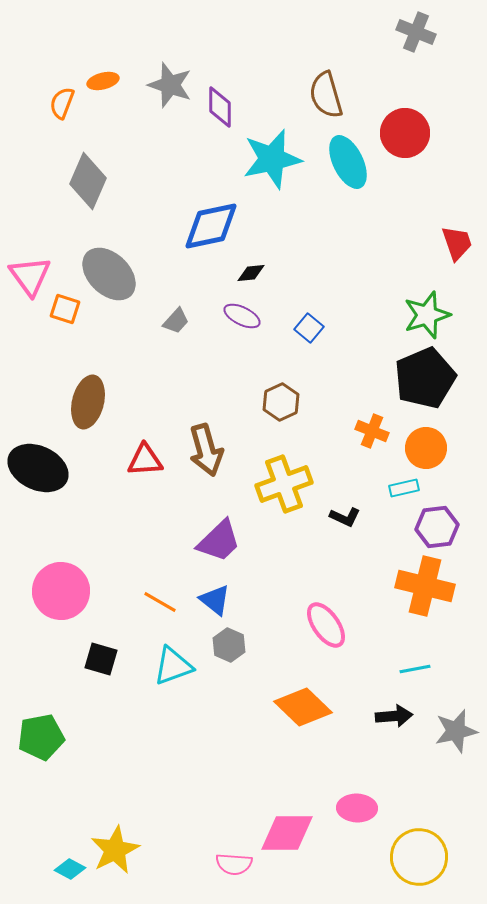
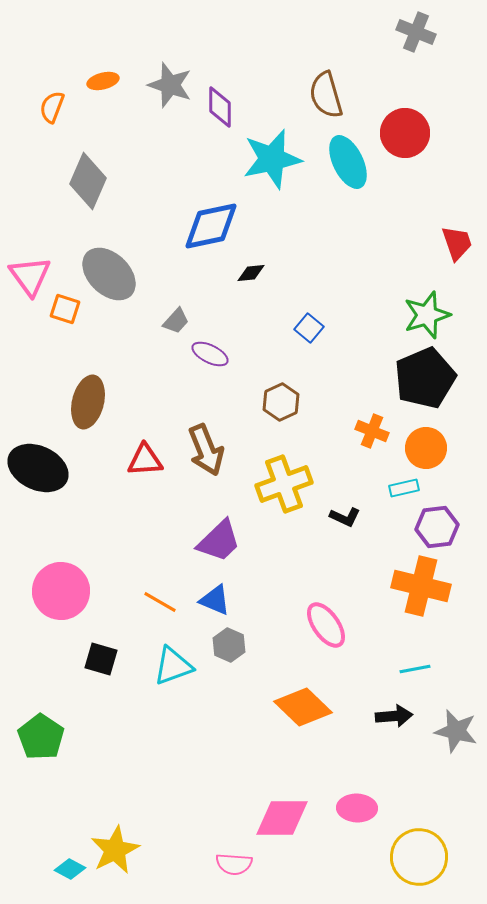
orange semicircle at (62, 103): moved 10 px left, 4 px down
purple ellipse at (242, 316): moved 32 px left, 38 px down
brown arrow at (206, 450): rotated 6 degrees counterclockwise
orange cross at (425, 586): moved 4 px left
blue triangle at (215, 600): rotated 16 degrees counterclockwise
gray star at (456, 731): rotated 27 degrees clockwise
green pentagon at (41, 737): rotated 27 degrees counterclockwise
pink diamond at (287, 833): moved 5 px left, 15 px up
